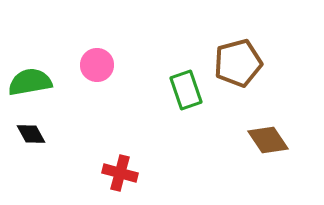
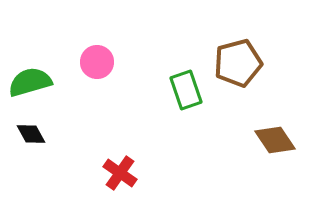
pink circle: moved 3 px up
green semicircle: rotated 6 degrees counterclockwise
brown diamond: moved 7 px right
red cross: rotated 20 degrees clockwise
